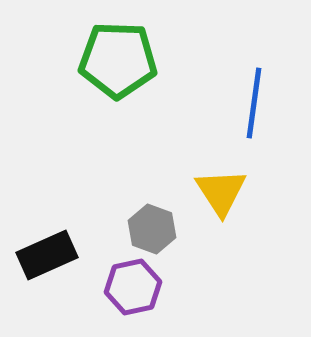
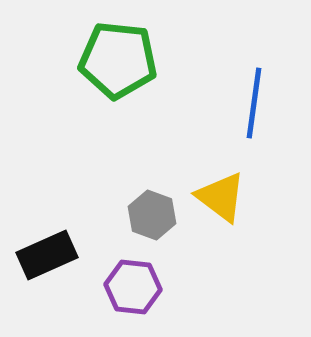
green pentagon: rotated 4 degrees clockwise
yellow triangle: moved 5 px down; rotated 20 degrees counterclockwise
gray hexagon: moved 14 px up
purple hexagon: rotated 18 degrees clockwise
